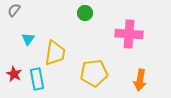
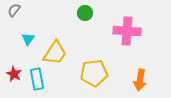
pink cross: moved 2 px left, 3 px up
yellow trapezoid: rotated 24 degrees clockwise
